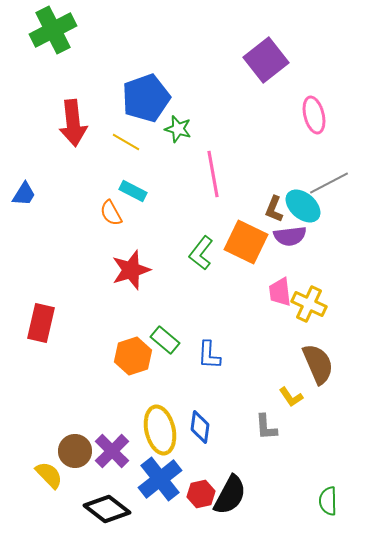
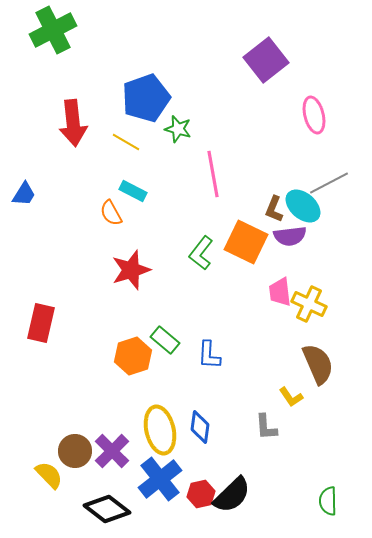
black semicircle: moved 2 px right; rotated 18 degrees clockwise
